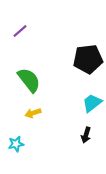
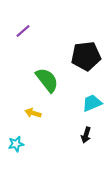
purple line: moved 3 px right
black pentagon: moved 2 px left, 3 px up
green semicircle: moved 18 px right
cyan trapezoid: rotated 15 degrees clockwise
yellow arrow: rotated 35 degrees clockwise
